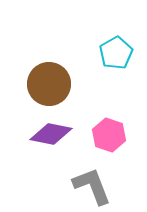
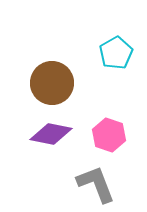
brown circle: moved 3 px right, 1 px up
gray L-shape: moved 4 px right, 2 px up
